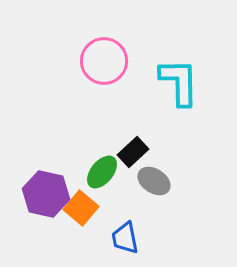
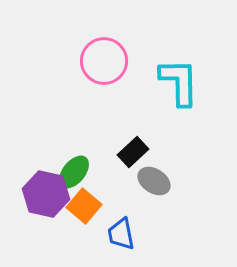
green ellipse: moved 28 px left
orange square: moved 3 px right, 2 px up
blue trapezoid: moved 4 px left, 4 px up
